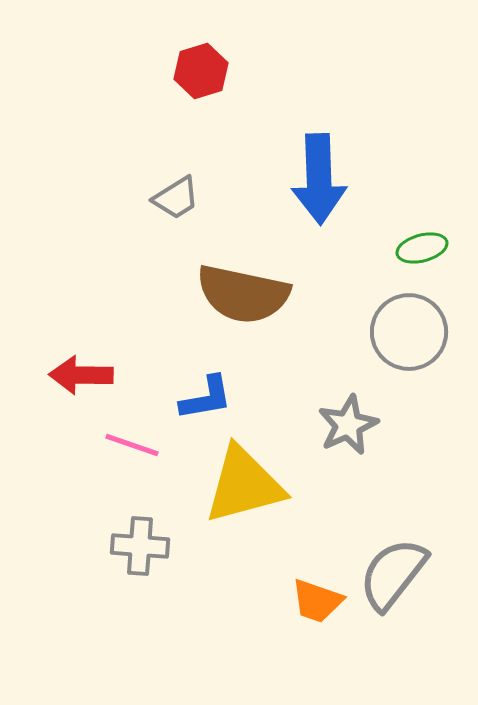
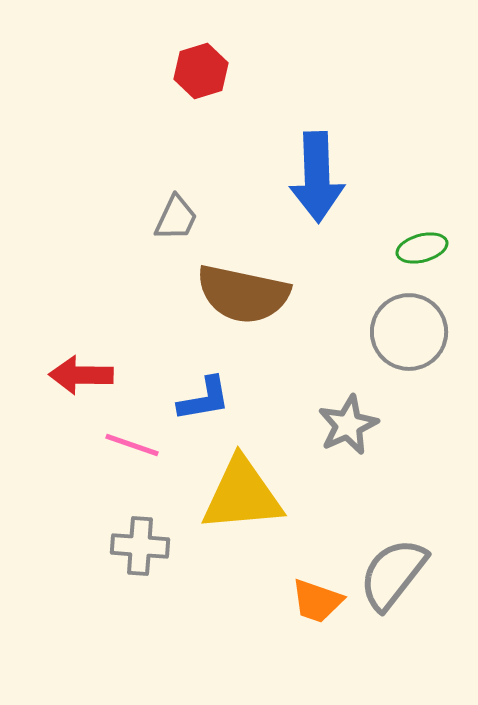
blue arrow: moved 2 px left, 2 px up
gray trapezoid: moved 20 px down; rotated 33 degrees counterclockwise
blue L-shape: moved 2 px left, 1 px down
yellow triangle: moved 2 px left, 10 px down; rotated 10 degrees clockwise
